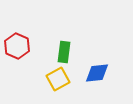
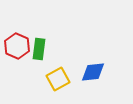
green rectangle: moved 25 px left, 3 px up
blue diamond: moved 4 px left, 1 px up
